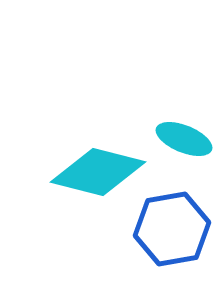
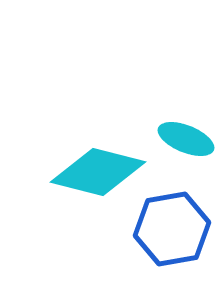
cyan ellipse: moved 2 px right
